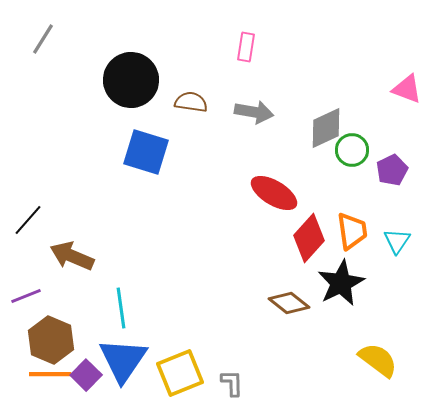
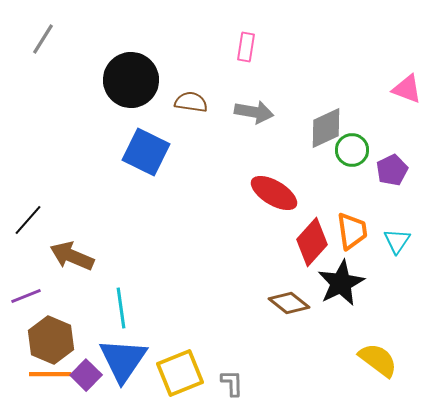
blue square: rotated 9 degrees clockwise
red diamond: moved 3 px right, 4 px down
